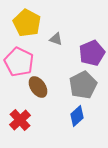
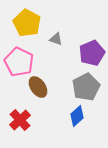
gray pentagon: moved 3 px right, 2 px down
